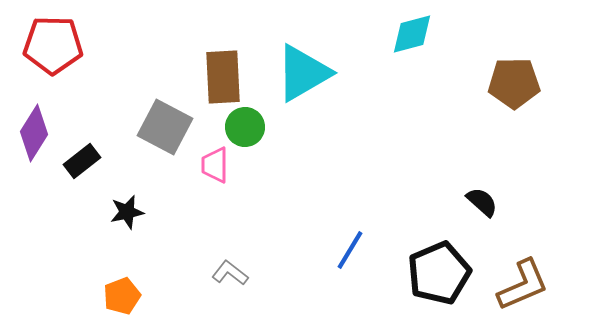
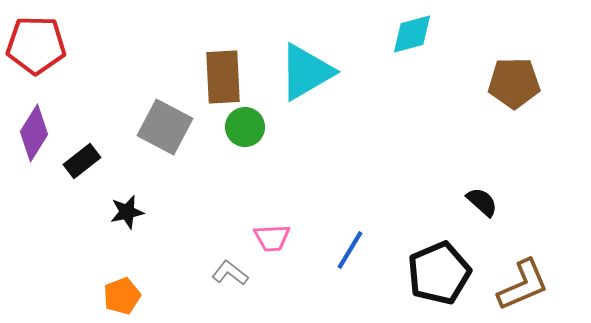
red pentagon: moved 17 px left
cyan triangle: moved 3 px right, 1 px up
pink trapezoid: moved 57 px right, 73 px down; rotated 93 degrees counterclockwise
